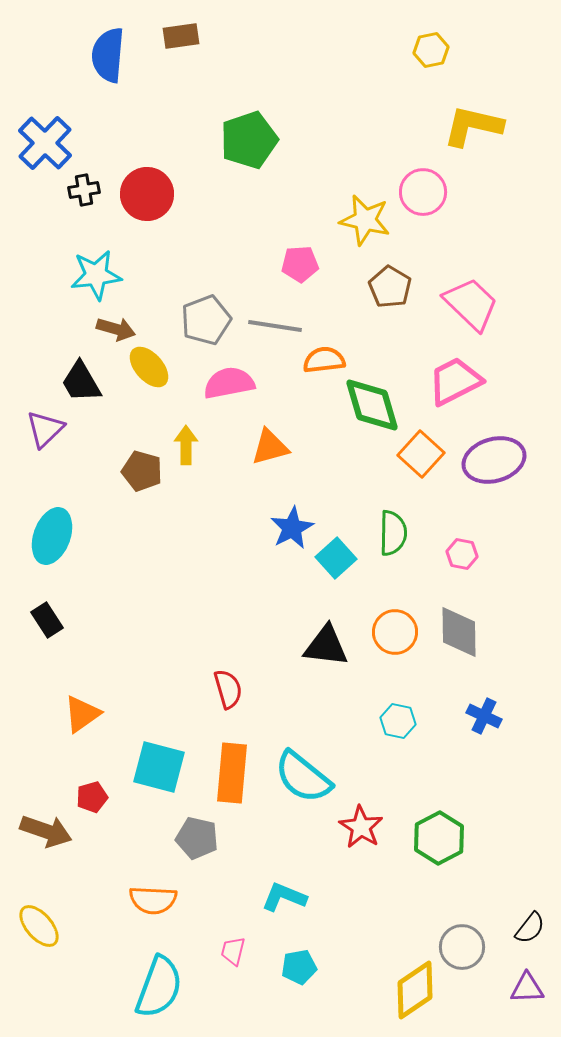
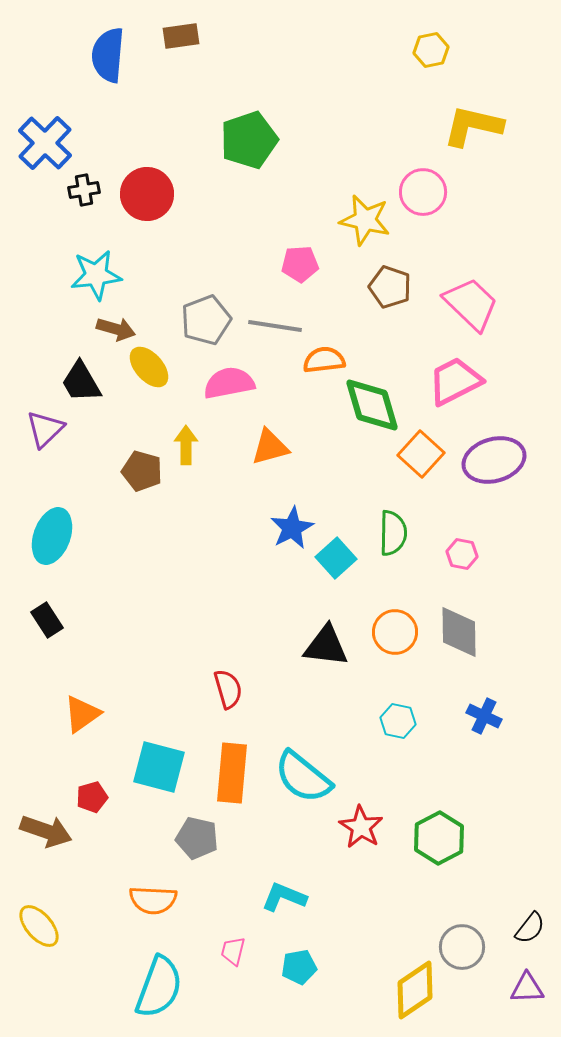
brown pentagon at (390, 287): rotated 12 degrees counterclockwise
